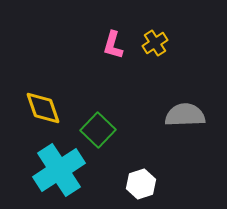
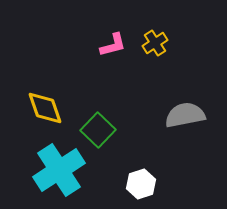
pink L-shape: rotated 120 degrees counterclockwise
yellow diamond: moved 2 px right
gray semicircle: rotated 9 degrees counterclockwise
